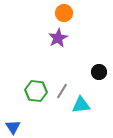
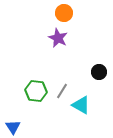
purple star: rotated 18 degrees counterclockwise
cyan triangle: rotated 36 degrees clockwise
